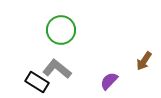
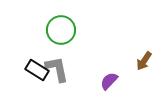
gray L-shape: rotated 40 degrees clockwise
black rectangle: moved 12 px up
